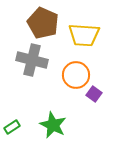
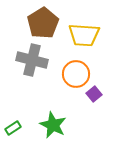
brown pentagon: rotated 16 degrees clockwise
orange circle: moved 1 px up
purple square: rotated 14 degrees clockwise
green rectangle: moved 1 px right, 1 px down
